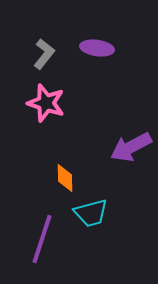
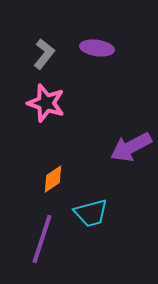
orange diamond: moved 12 px left, 1 px down; rotated 56 degrees clockwise
